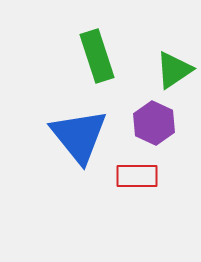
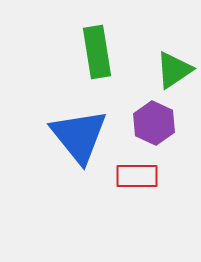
green rectangle: moved 4 px up; rotated 9 degrees clockwise
